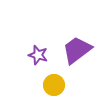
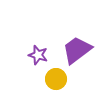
yellow circle: moved 2 px right, 6 px up
